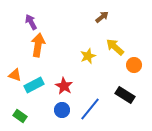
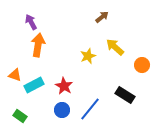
orange circle: moved 8 px right
